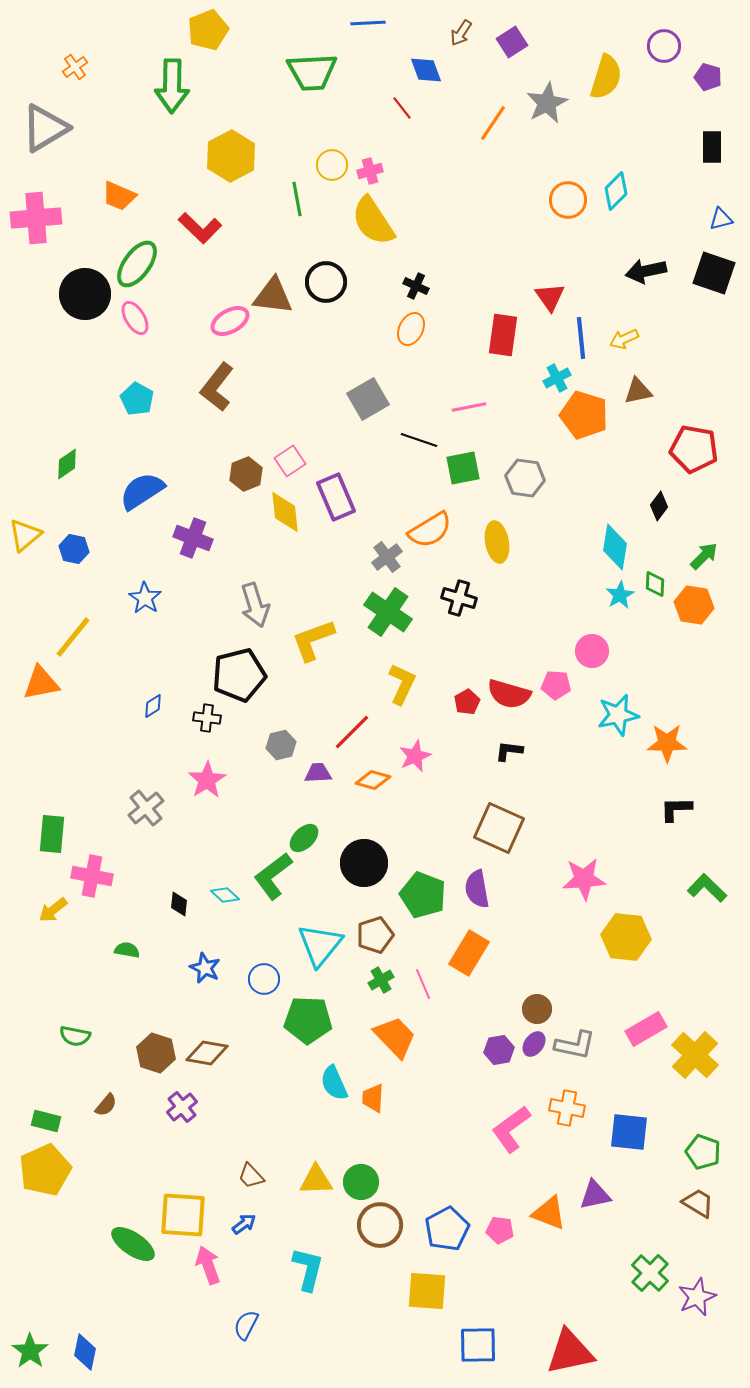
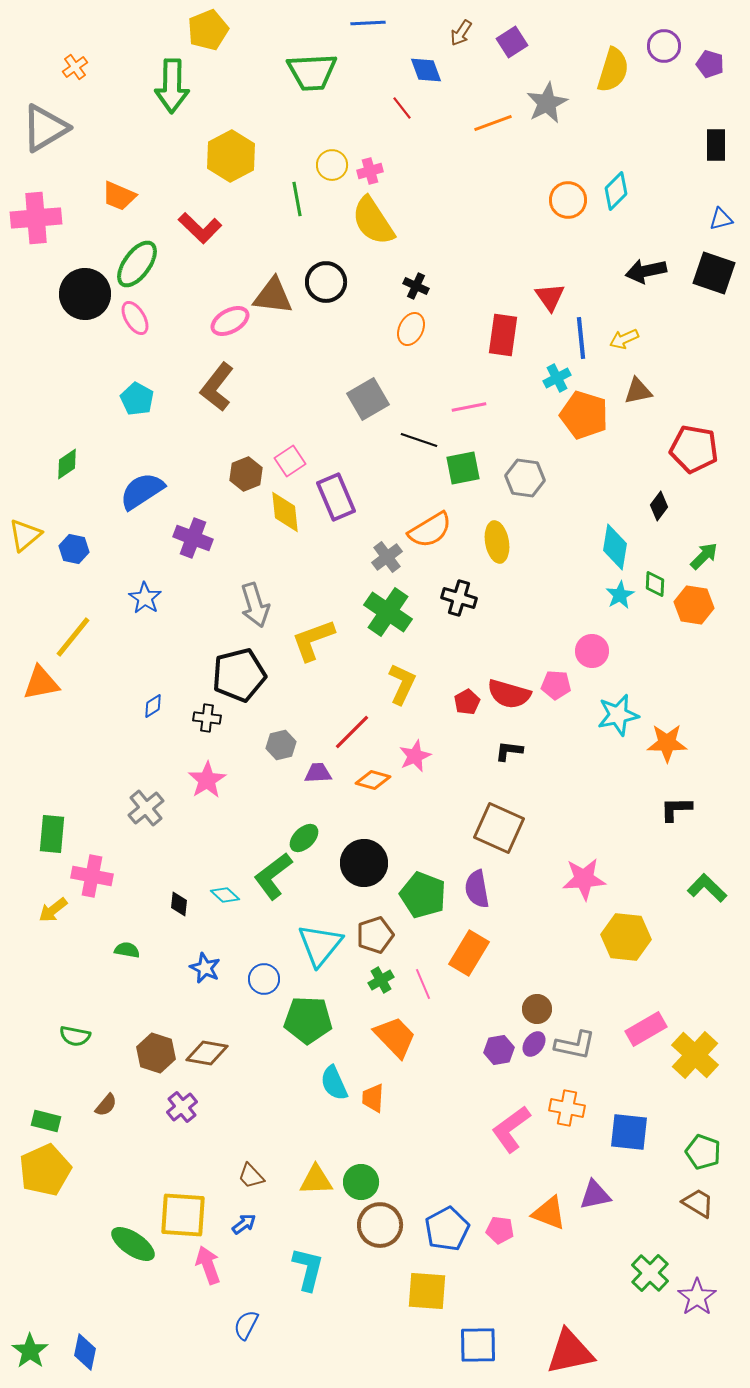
yellow semicircle at (606, 77): moved 7 px right, 7 px up
purple pentagon at (708, 77): moved 2 px right, 13 px up
orange line at (493, 123): rotated 36 degrees clockwise
black rectangle at (712, 147): moved 4 px right, 2 px up
purple star at (697, 1297): rotated 12 degrees counterclockwise
